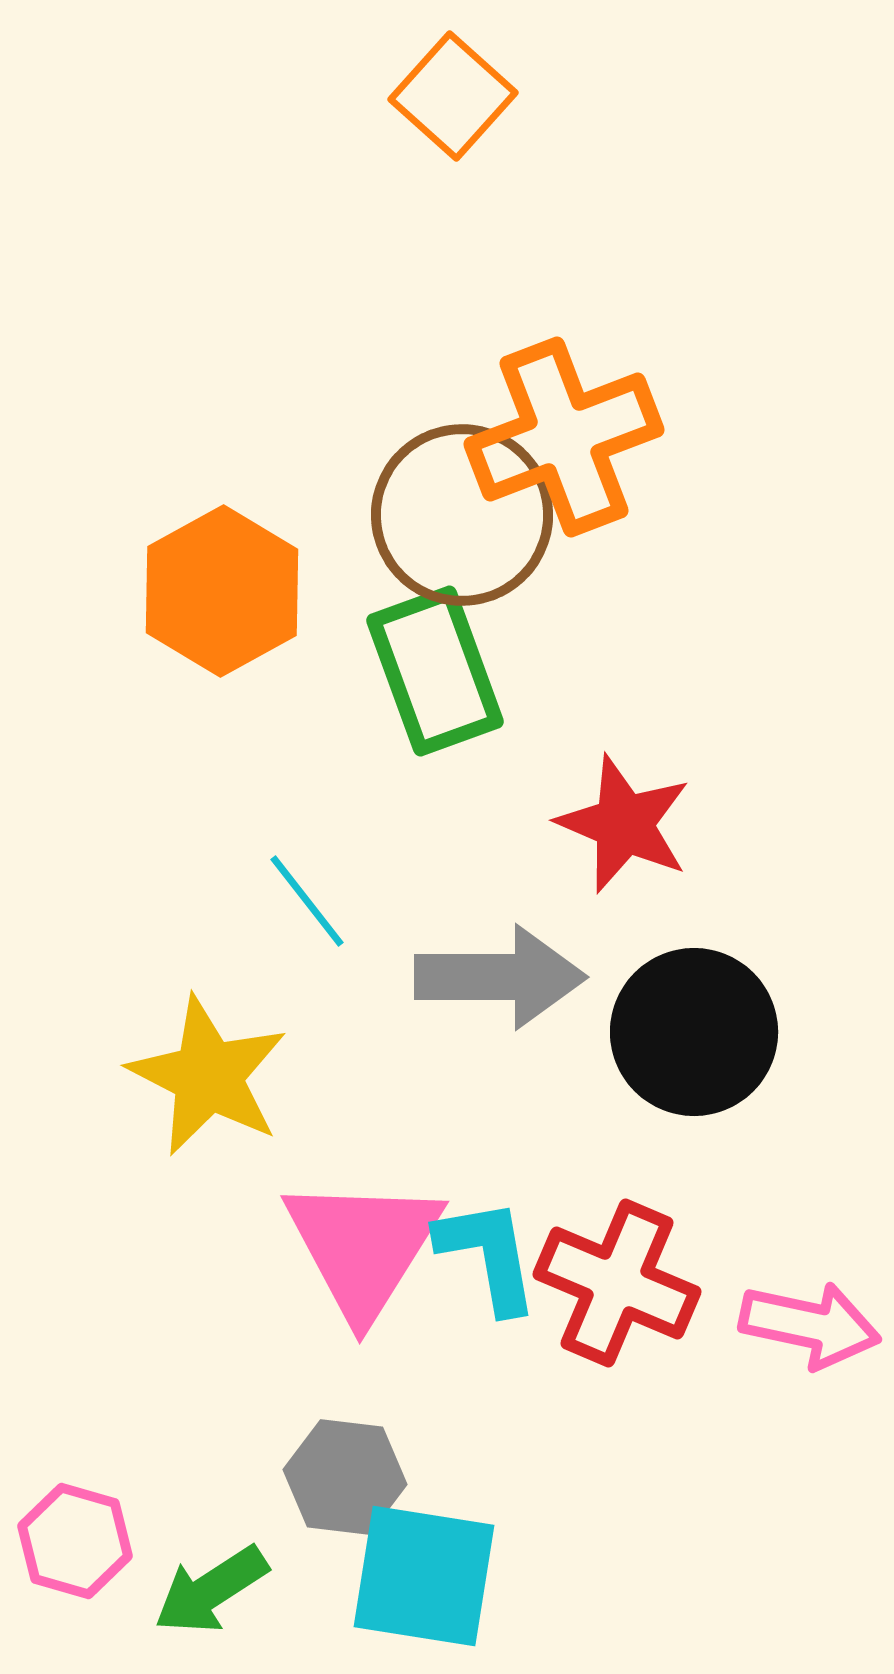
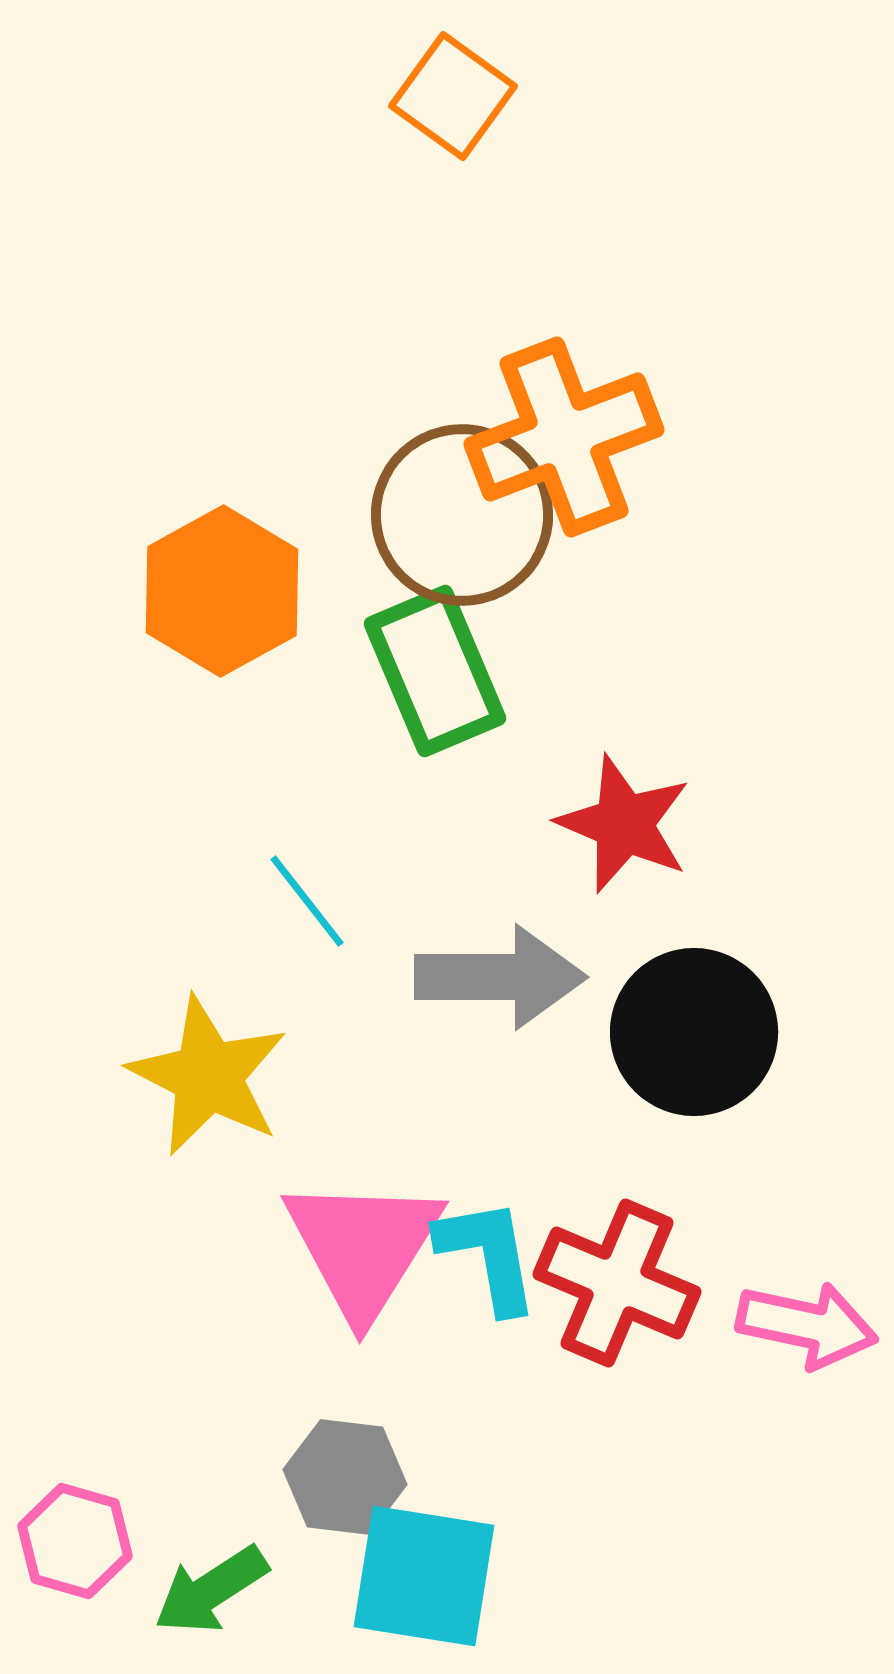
orange square: rotated 6 degrees counterclockwise
green rectangle: rotated 3 degrees counterclockwise
pink arrow: moved 3 px left
